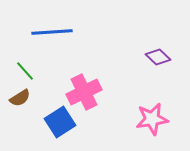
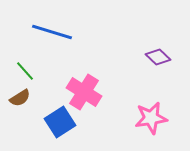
blue line: rotated 21 degrees clockwise
pink cross: rotated 32 degrees counterclockwise
pink star: moved 1 px left, 1 px up
